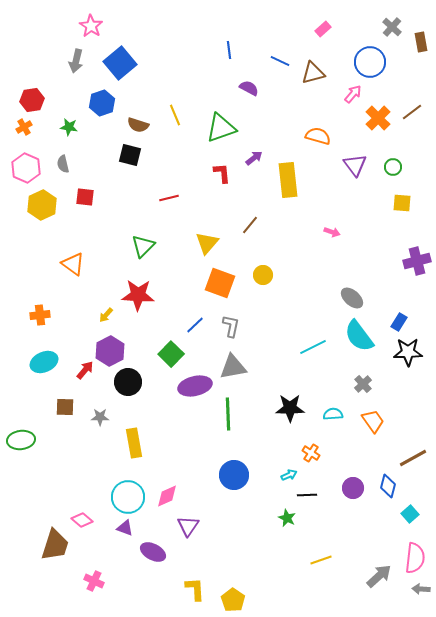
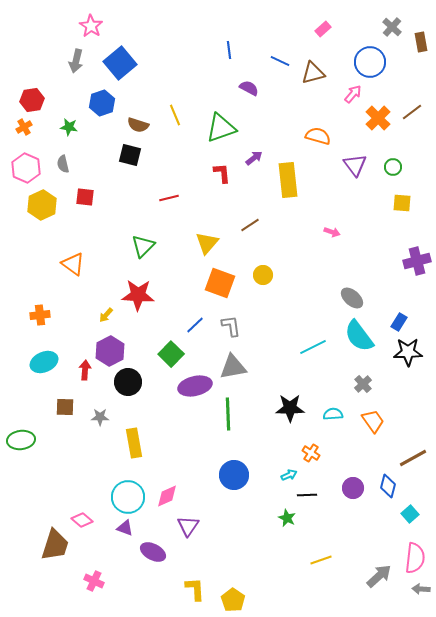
brown line at (250, 225): rotated 18 degrees clockwise
gray L-shape at (231, 326): rotated 20 degrees counterclockwise
red arrow at (85, 370): rotated 36 degrees counterclockwise
